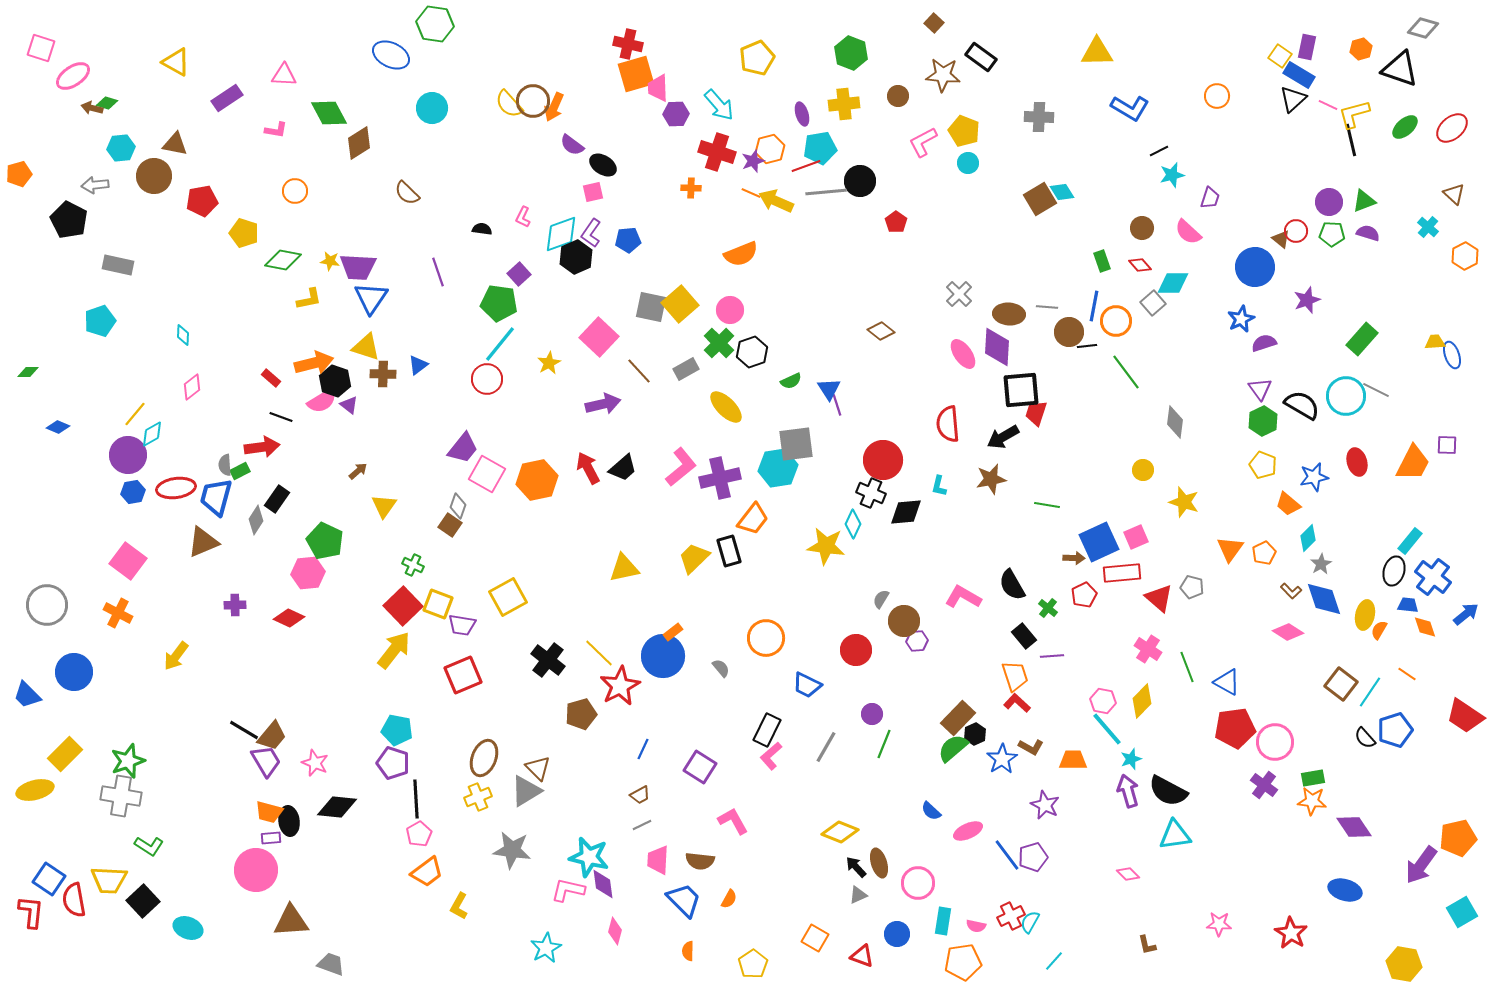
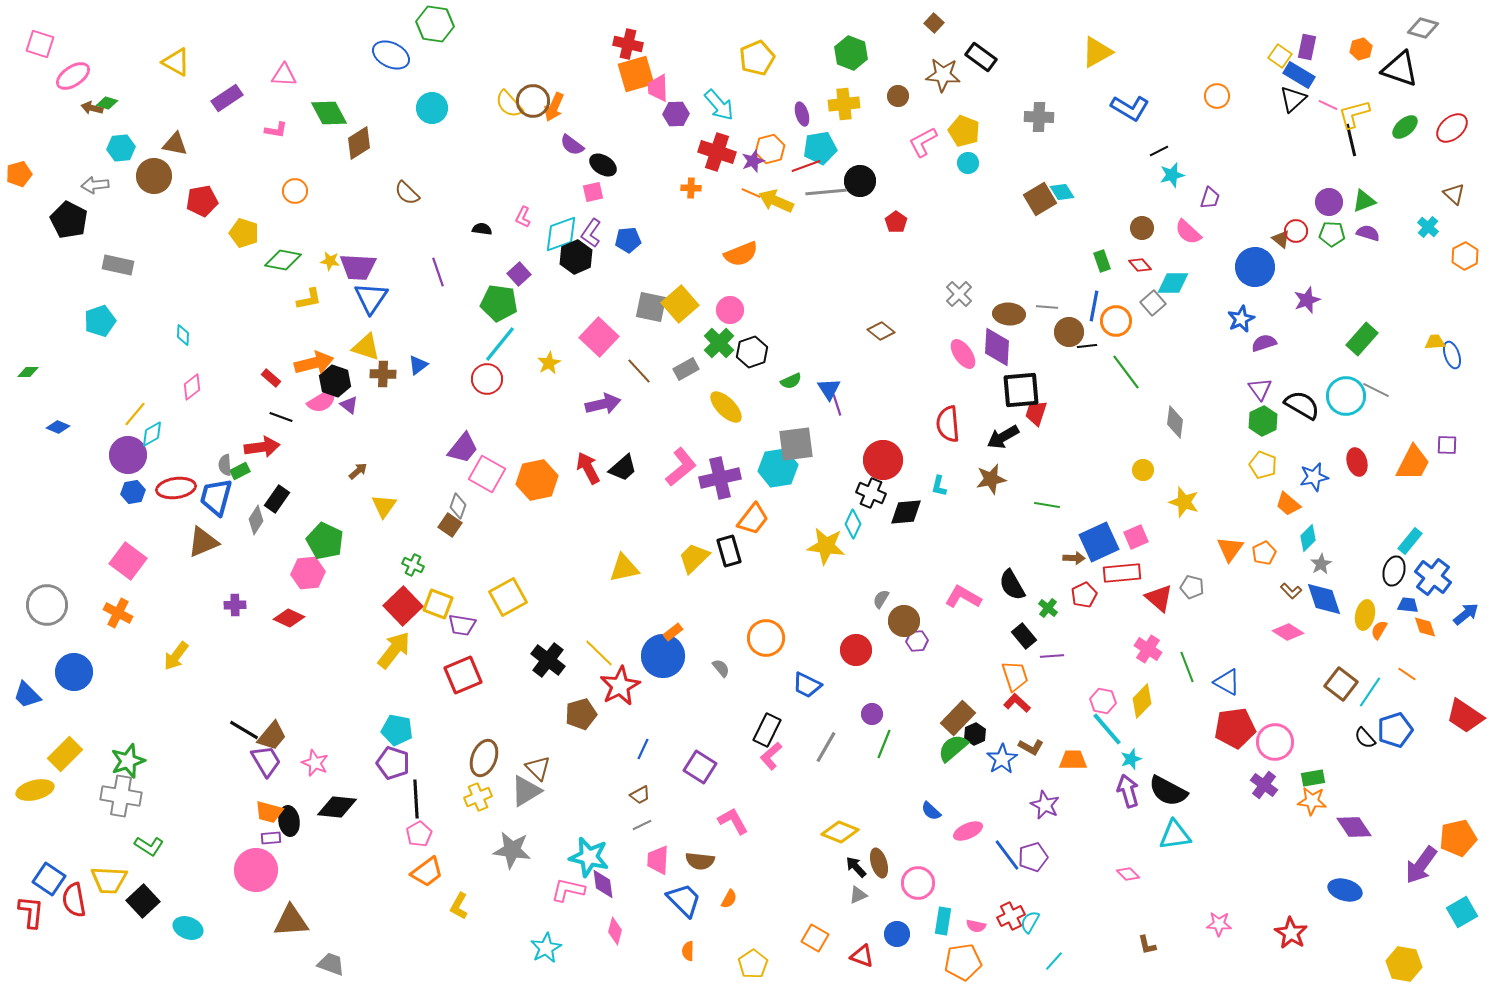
pink square at (41, 48): moved 1 px left, 4 px up
yellow triangle at (1097, 52): rotated 28 degrees counterclockwise
